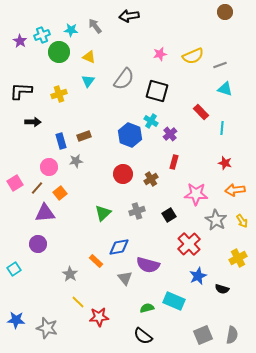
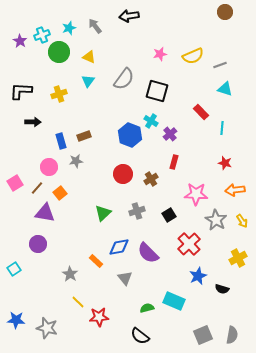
cyan star at (71, 30): moved 2 px left, 2 px up; rotated 24 degrees counterclockwise
purple triangle at (45, 213): rotated 15 degrees clockwise
purple semicircle at (148, 265): moved 12 px up; rotated 30 degrees clockwise
black semicircle at (143, 336): moved 3 px left
